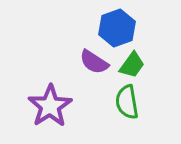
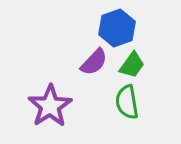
purple semicircle: rotated 80 degrees counterclockwise
